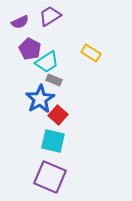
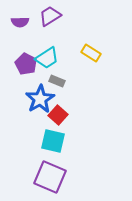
purple semicircle: rotated 24 degrees clockwise
purple pentagon: moved 4 px left, 15 px down
cyan trapezoid: moved 4 px up
gray rectangle: moved 3 px right, 1 px down
